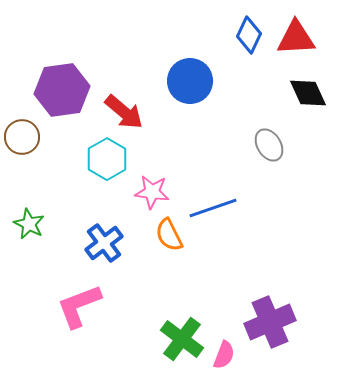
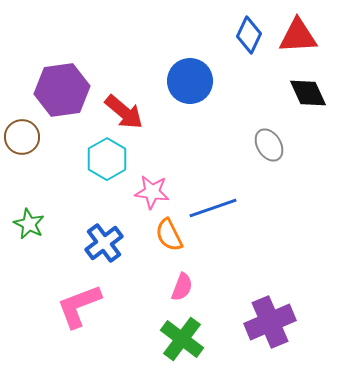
red triangle: moved 2 px right, 2 px up
pink semicircle: moved 42 px left, 68 px up
